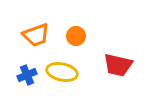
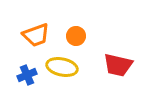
yellow ellipse: moved 5 px up
